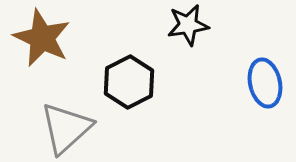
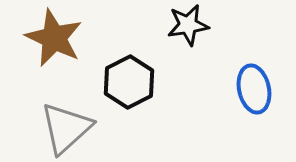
brown star: moved 12 px right
blue ellipse: moved 11 px left, 6 px down
